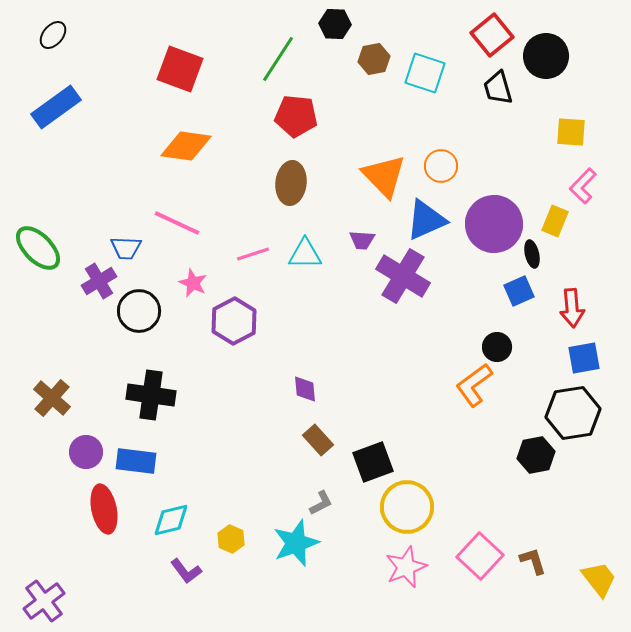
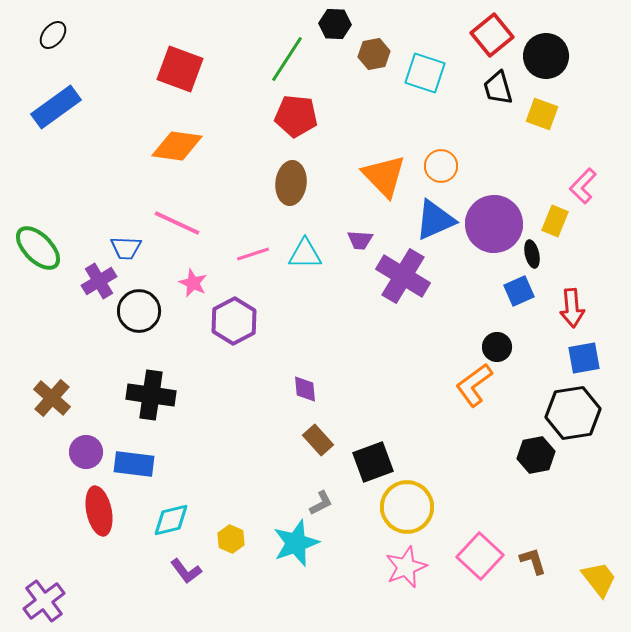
green line at (278, 59): moved 9 px right
brown hexagon at (374, 59): moved 5 px up
yellow square at (571, 132): moved 29 px left, 18 px up; rotated 16 degrees clockwise
orange diamond at (186, 146): moved 9 px left
blue triangle at (426, 220): moved 9 px right
purple trapezoid at (362, 240): moved 2 px left
blue rectangle at (136, 461): moved 2 px left, 3 px down
red ellipse at (104, 509): moved 5 px left, 2 px down
